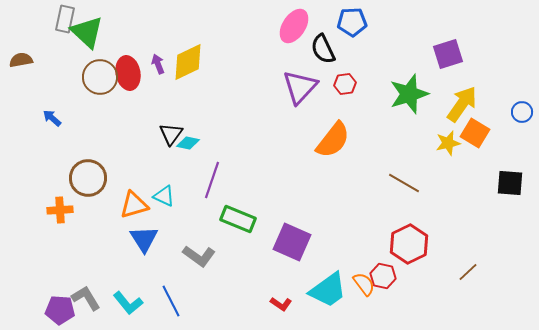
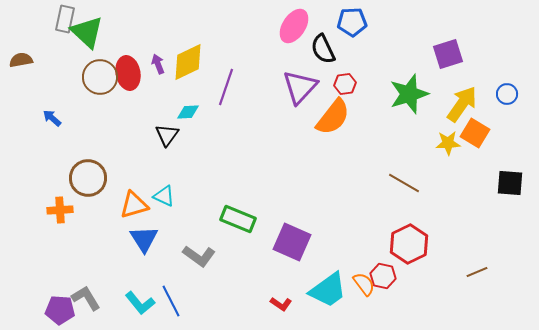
blue circle at (522, 112): moved 15 px left, 18 px up
black triangle at (171, 134): moved 4 px left, 1 px down
orange semicircle at (333, 140): moved 23 px up
cyan diamond at (188, 143): moved 31 px up; rotated 15 degrees counterclockwise
yellow star at (448, 143): rotated 10 degrees clockwise
purple line at (212, 180): moved 14 px right, 93 px up
brown line at (468, 272): moved 9 px right; rotated 20 degrees clockwise
cyan L-shape at (128, 303): moved 12 px right
